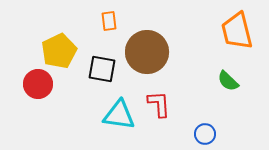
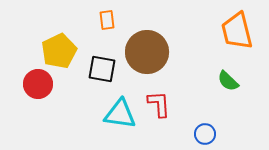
orange rectangle: moved 2 px left, 1 px up
cyan triangle: moved 1 px right, 1 px up
